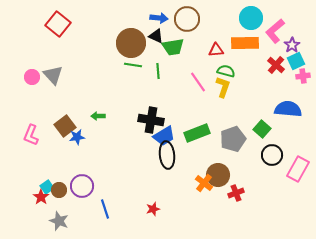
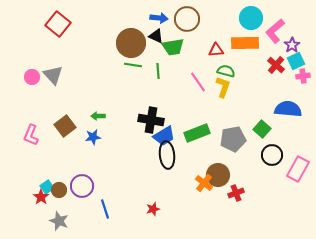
blue star at (77, 137): moved 16 px right
gray pentagon at (233, 139): rotated 10 degrees clockwise
